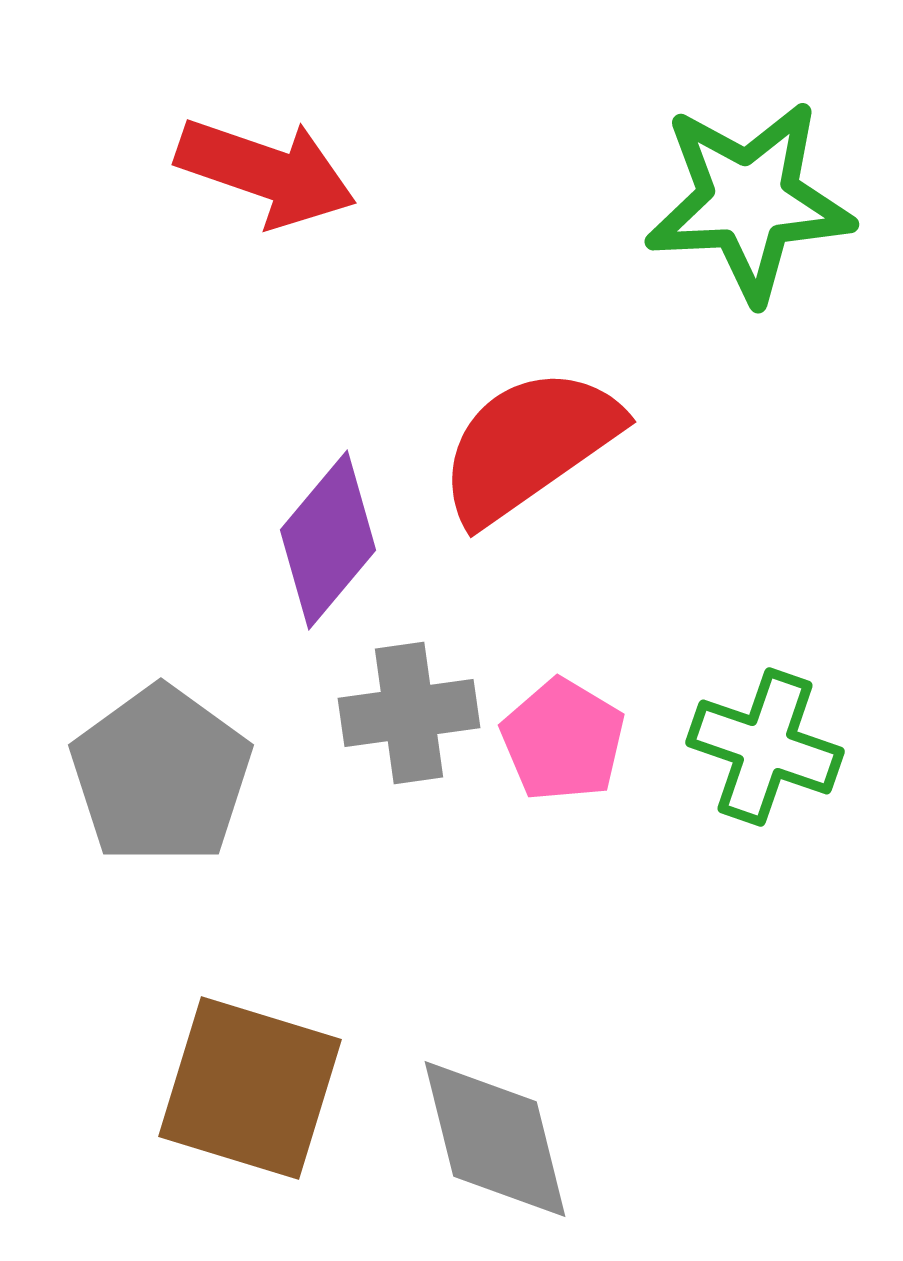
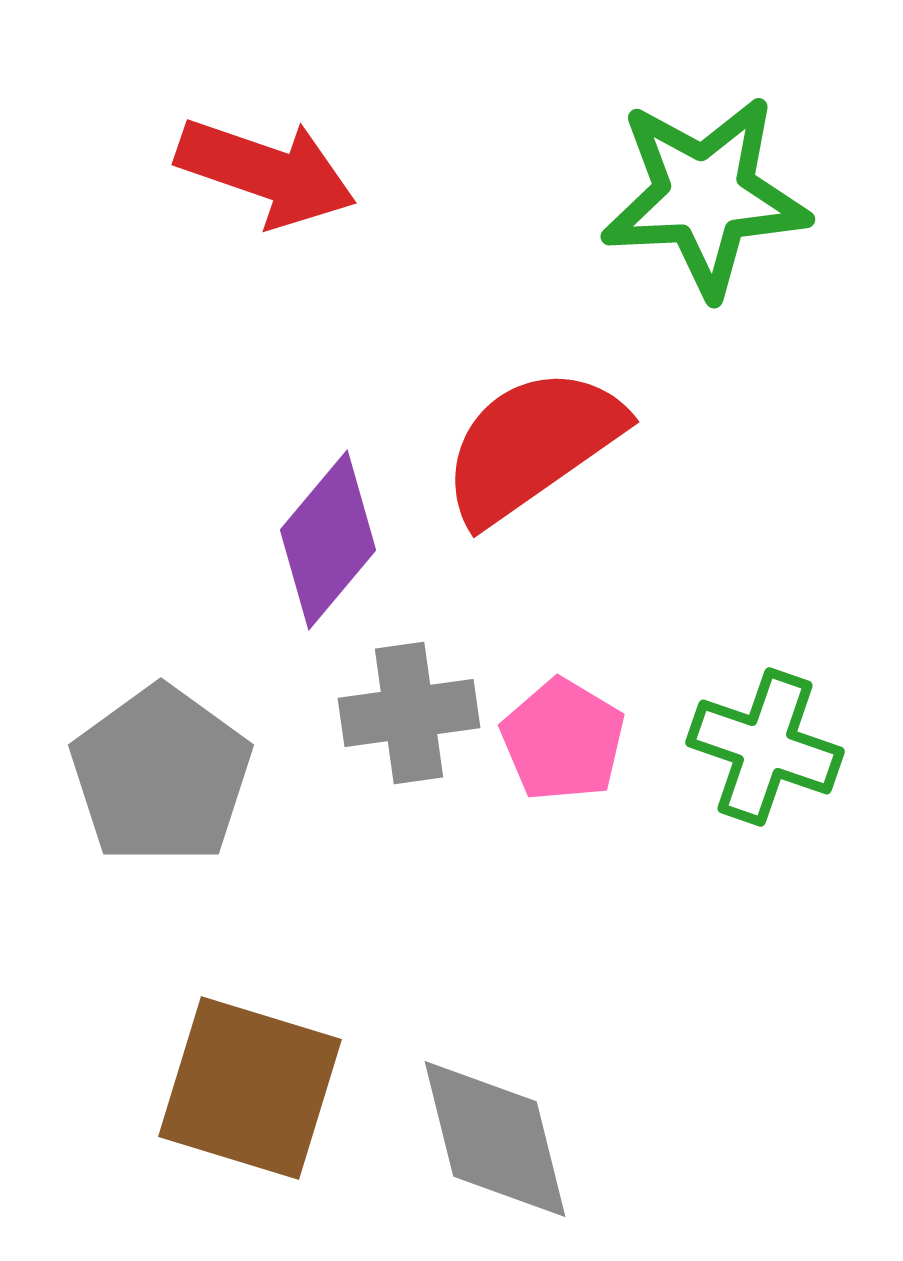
green star: moved 44 px left, 5 px up
red semicircle: moved 3 px right
